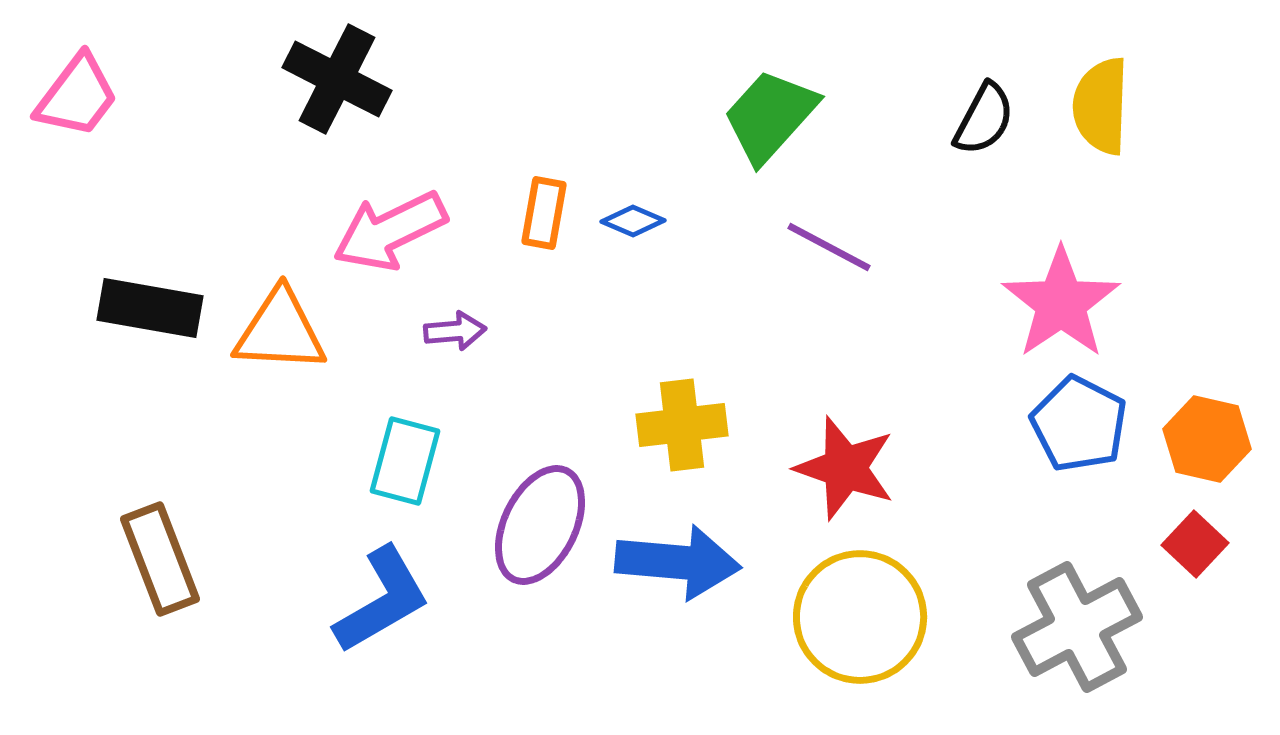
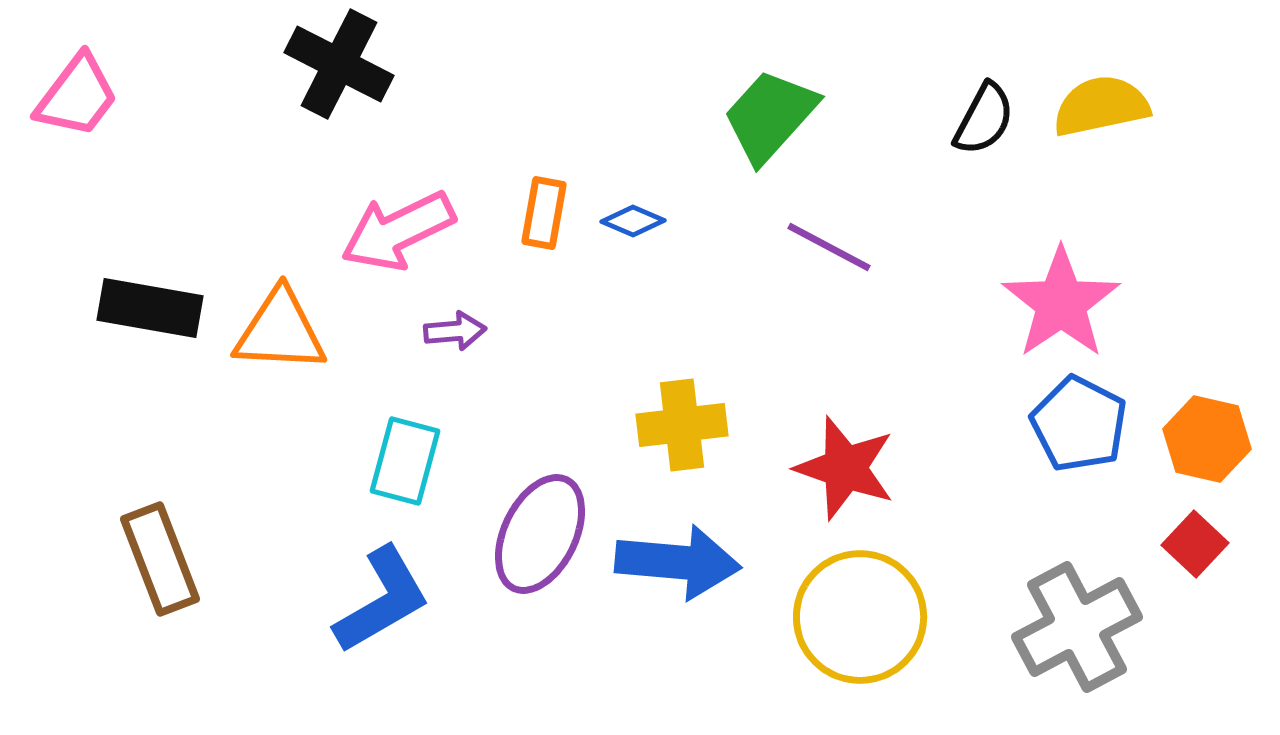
black cross: moved 2 px right, 15 px up
yellow semicircle: rotated 76 degrees clockwise
pink arrow: moved 8 px right
purple ellipse: moved 9 px down
